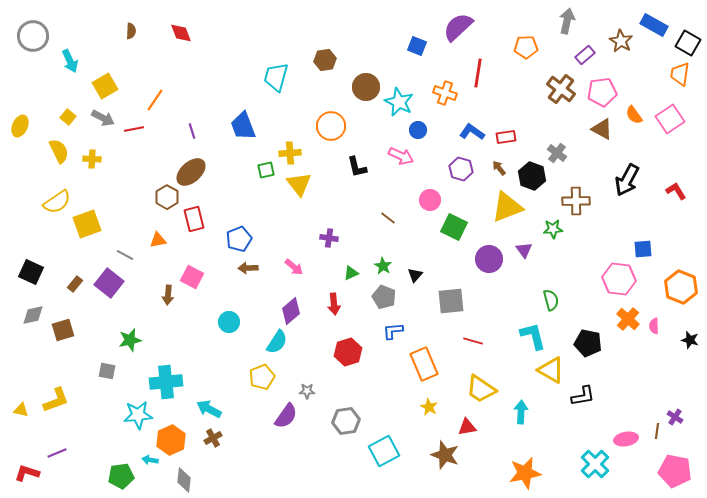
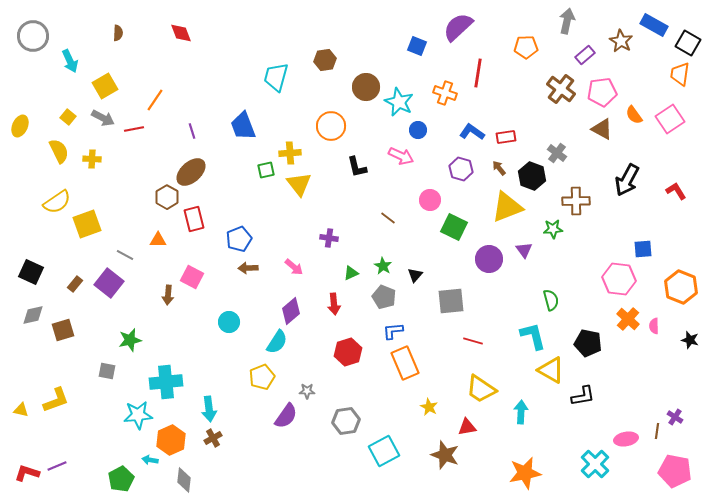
brown semicircle at (131, 31): moved 13 px left, 2 px down
orange triangle at (158, 240): rotated 12 degrees clockwise
orange rectangle at (424, 364): moved 19 px left, 1 px up
cyan arrow at (209, 409): rotated 125 degrees counterclockwise
purple line at (57, 453): moved 13 px down
green pentagon at (121, 476): moved 3 px down; rotated 20 degrees counterclockwise
